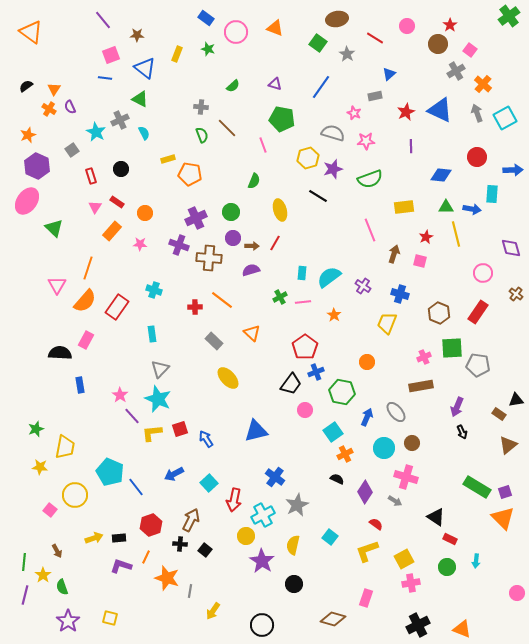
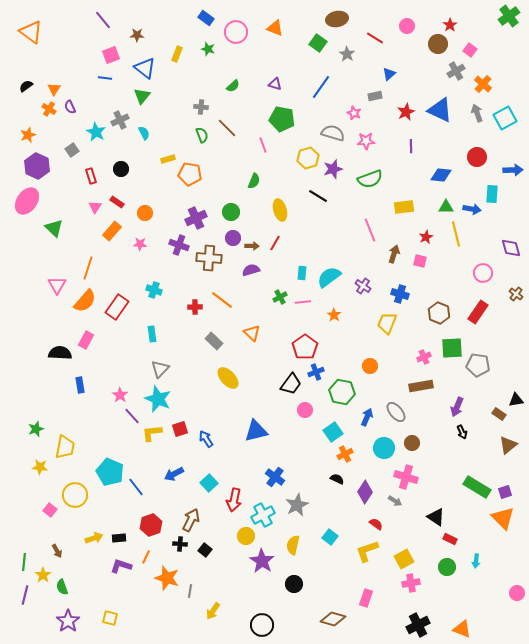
green triangle at (140, 99): moved 2 px right, 3 px up; rotated 42 degrees clockwise
orange circle at (367, 362): moved 3 px right, 4 px down
